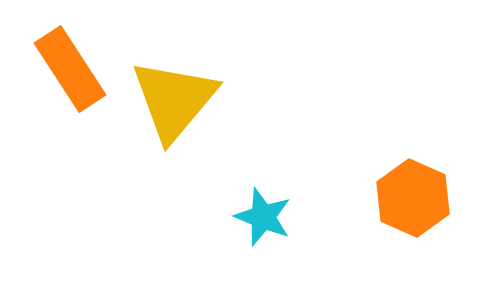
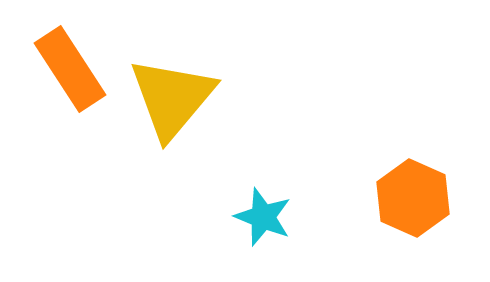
yellow triangle: moved 2 px left, 2 px up
